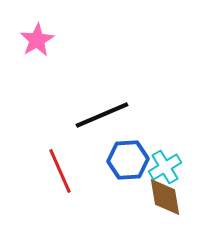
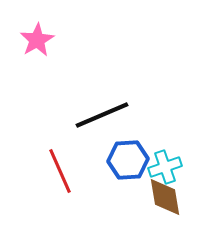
cyan cross: rotated 12 degrees clockwise
